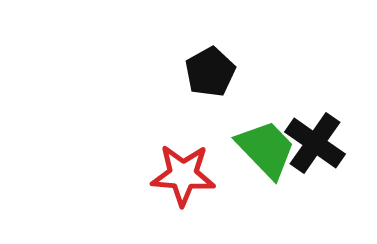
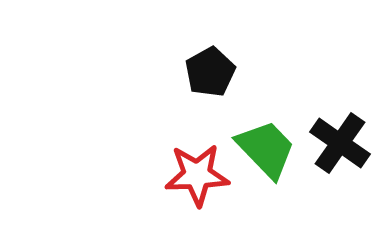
black cross: moved 25 px right
red star: moved 14 px right; rotated 6 degrees counterclockwise
